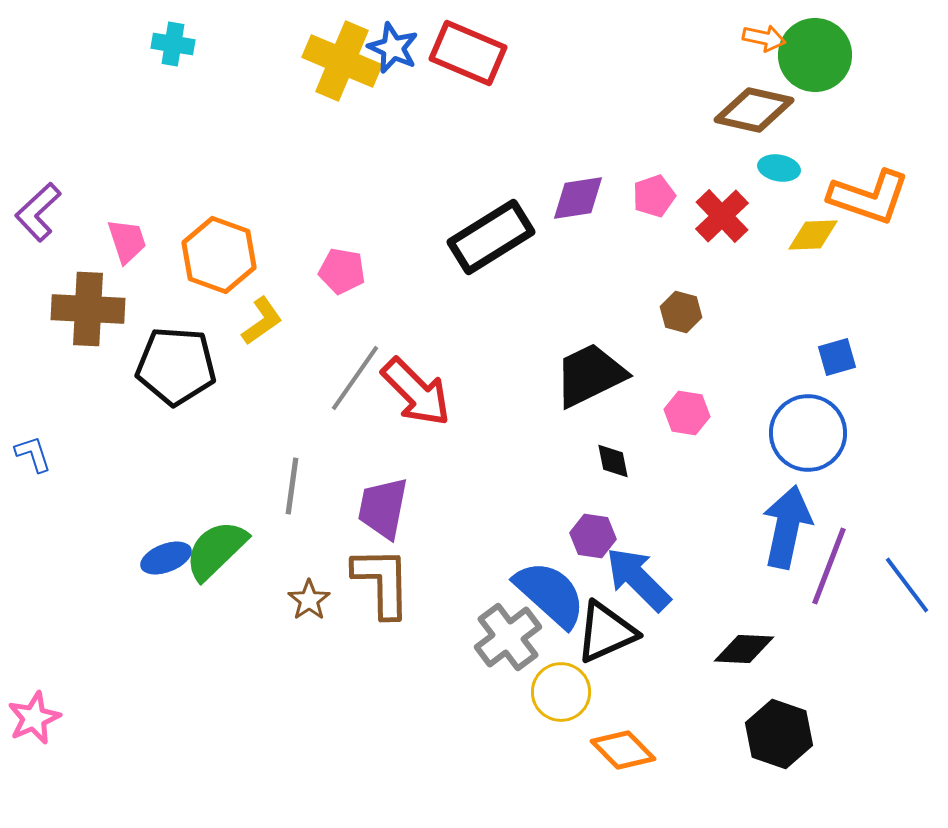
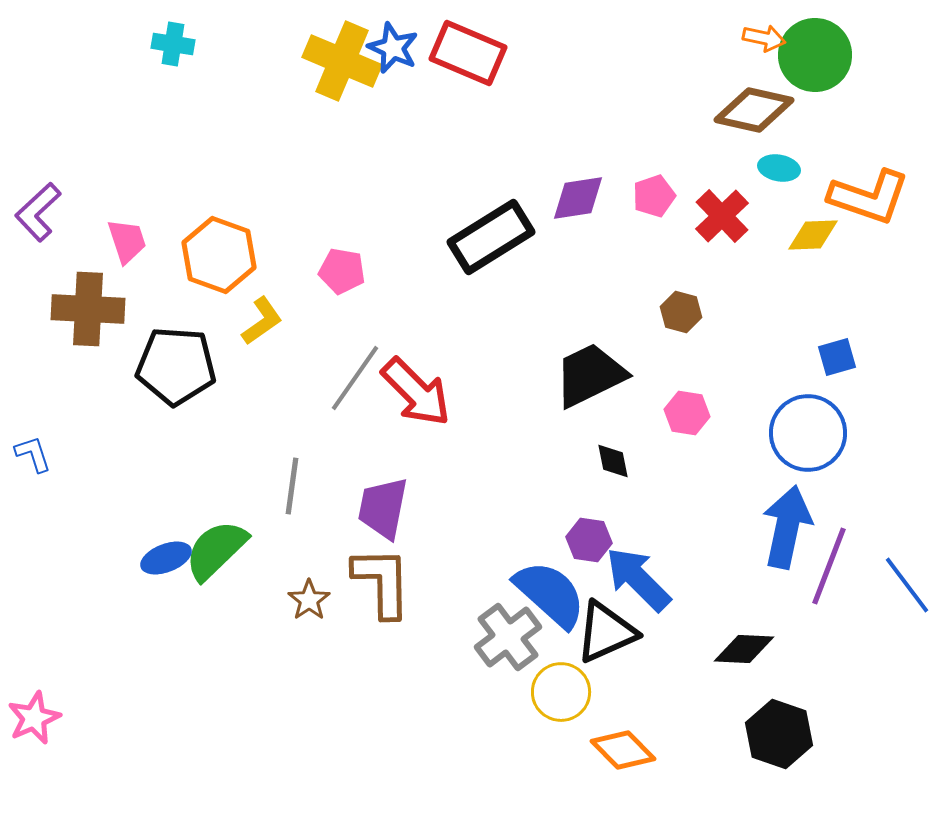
purple hexagon at (593, 536): moved 4 px left, 4 px down
